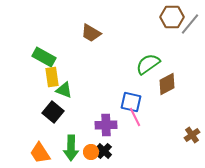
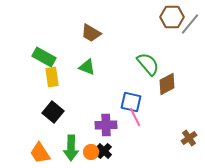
green semicircle: rotated 85 degrees clockwise
green triangle: moved 23 px right, 23 px up
brown cross: moved 3 px left, 3 px down
